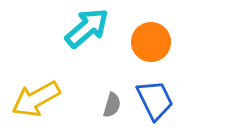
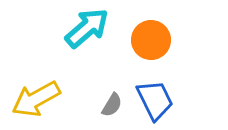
orange circle: moved 2 px up
gray semicircle: rotated 15 degrees clockwise
